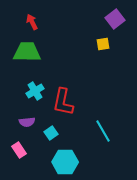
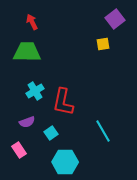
purple semicircle: rotated 14 degrees counterclockwise
